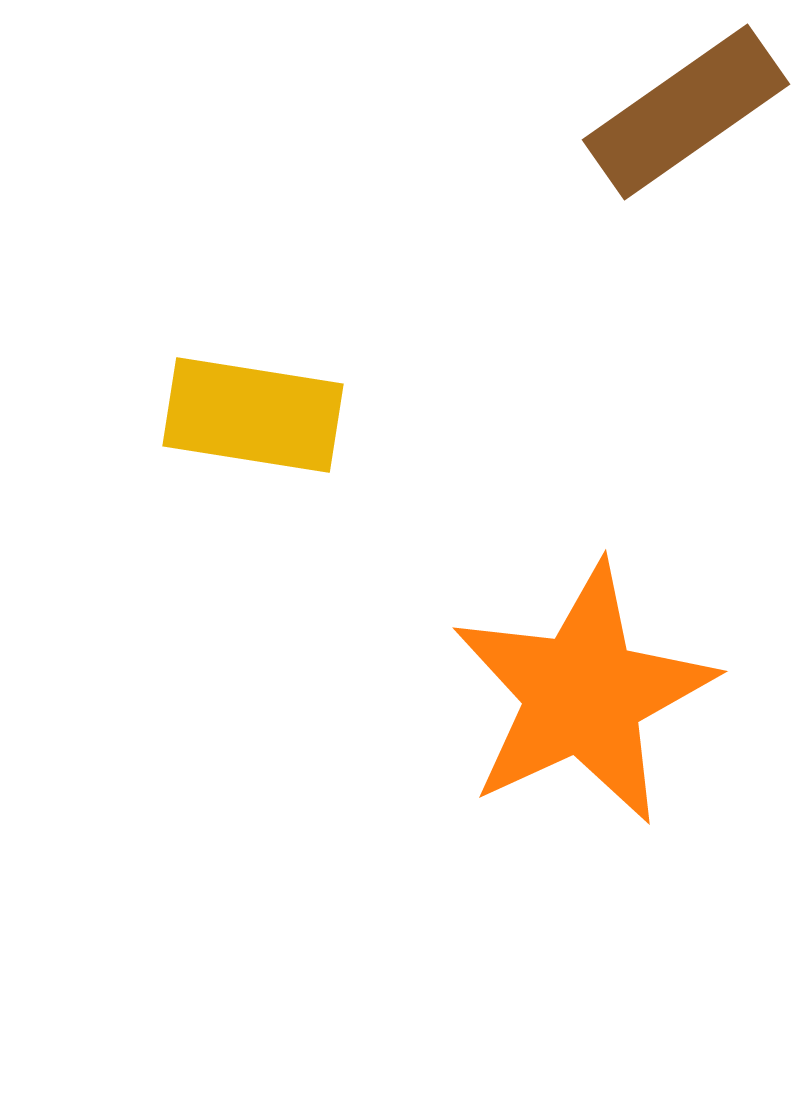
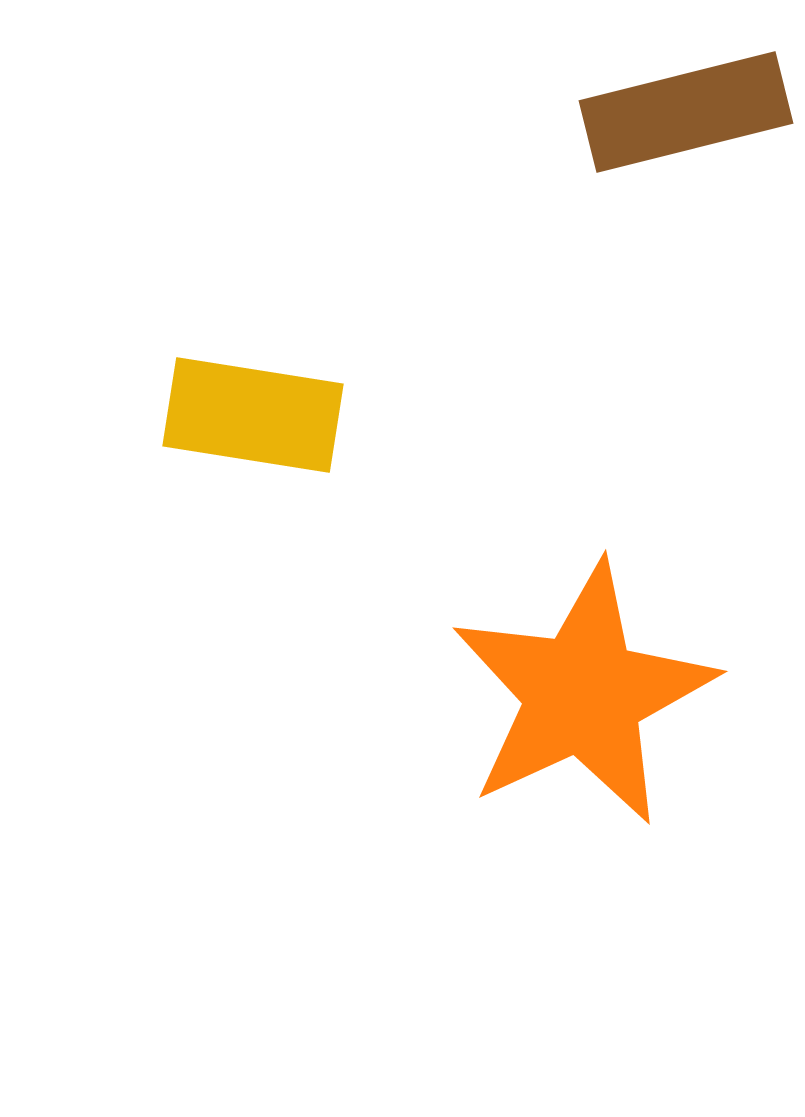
brown rectangle: rotated 21 degrees clockwise
